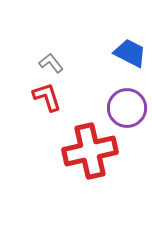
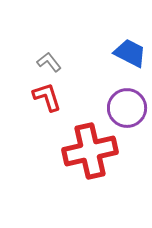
gray L-shape: moved 2 px left, 1 px up
